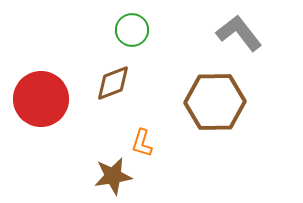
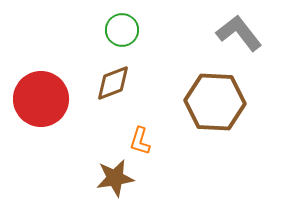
green circle: moved 10 px left
brown hexagon: rotated 4 degrees clockwise
orange L-shape: moved 2 px left, 2 px up
brown star: moved 2 px right, 2 px down
